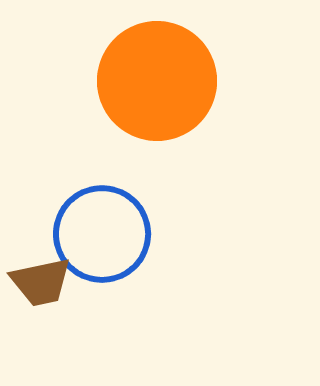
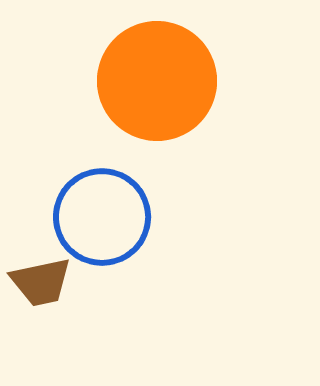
blue circle: moved 17 px up
